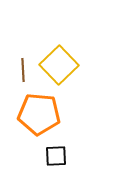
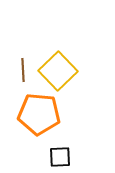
yellow square: moved 1 px left, 6 px down
black square: moved 4 px right, 1 px down
